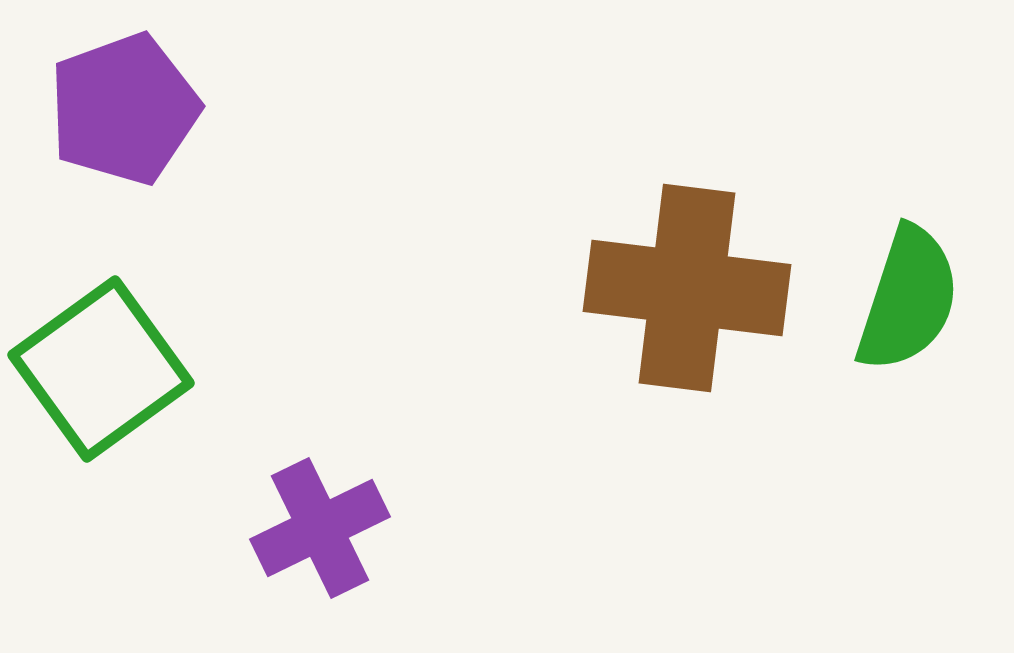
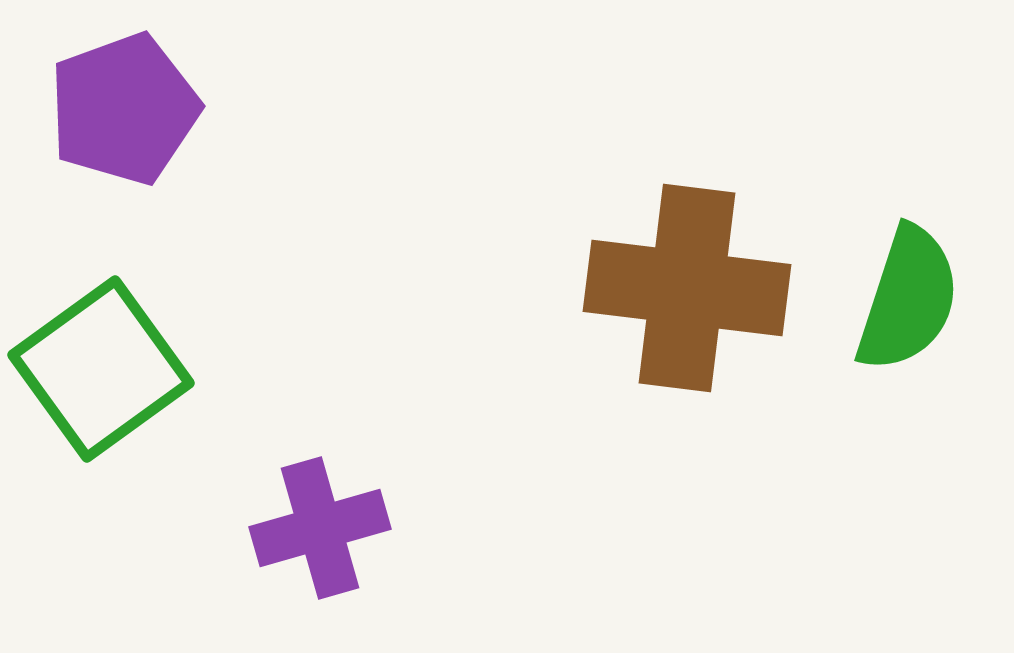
purple cross: rotated 10 degrees clockwise
